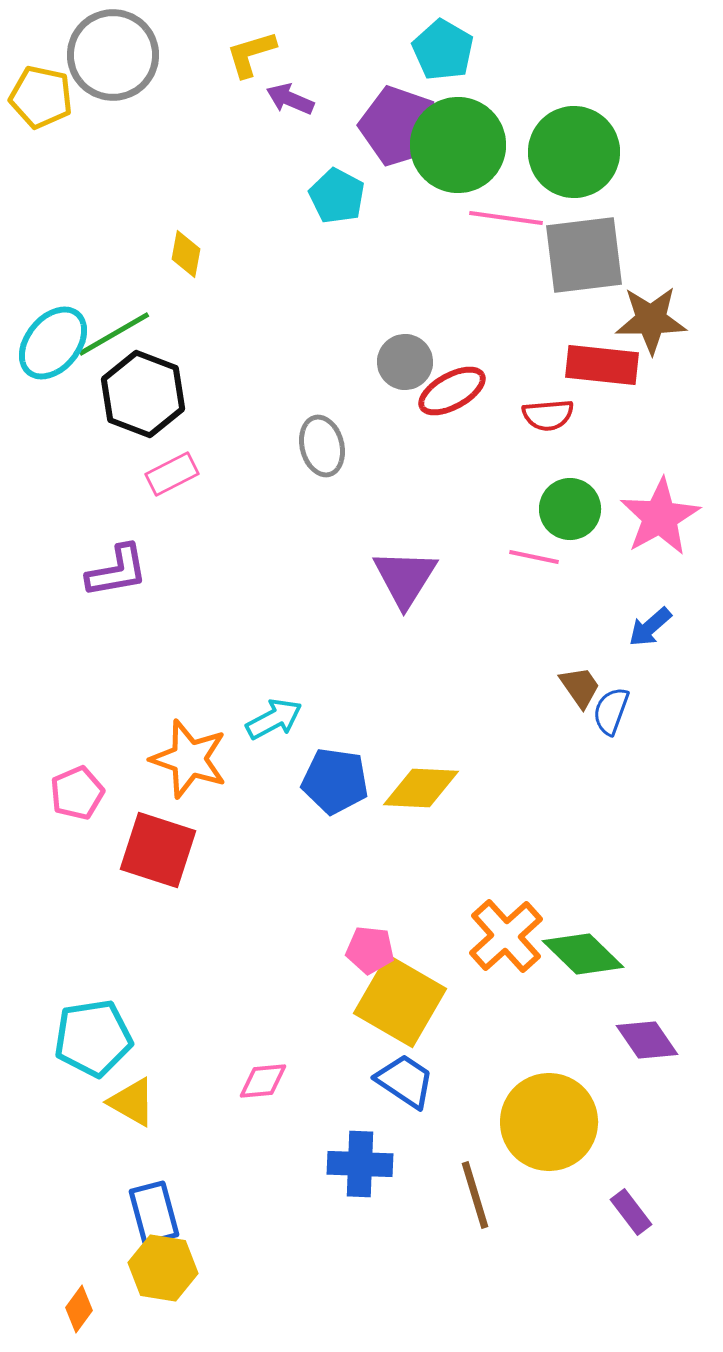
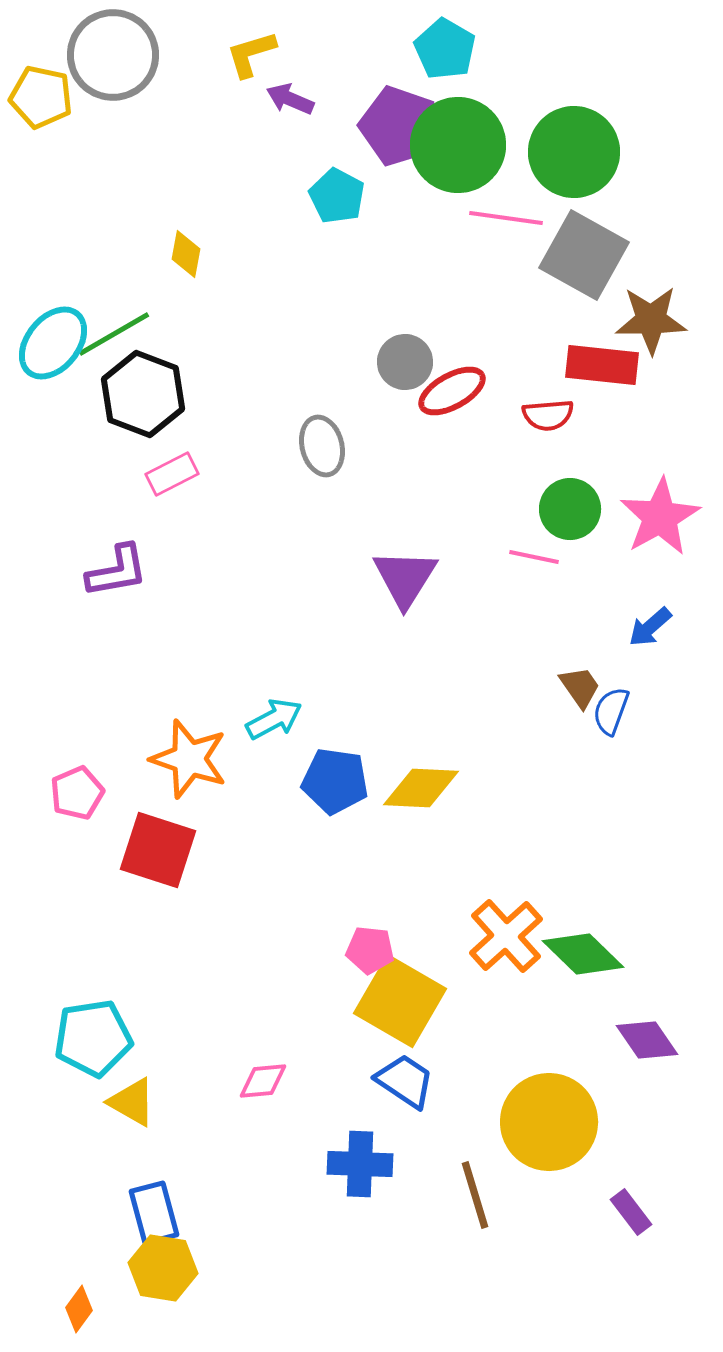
cyan pentagon at (443, 50): moved 2 px right, 1 px up
gray square at (584, 255): rotated 36 degrees clockwise
